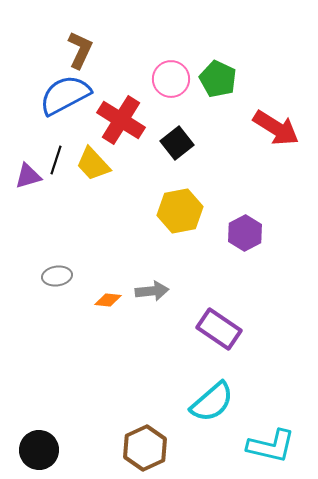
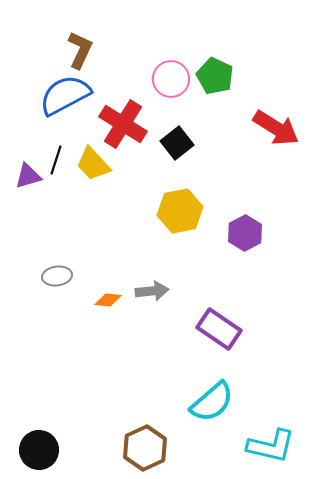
green pentagon: moved 3 px left, 3 px up
red cross: moved 2 px right, 4 px down
